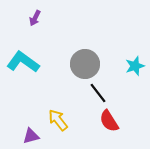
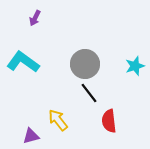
black line: moved 9 px left
red semicircle: rotated 25 degrees clockwise
